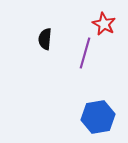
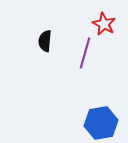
black semicircle: moved 2 px down
blue hexagon: moved 3 px right, 6 px down
